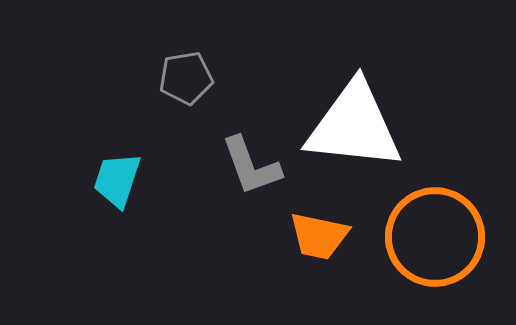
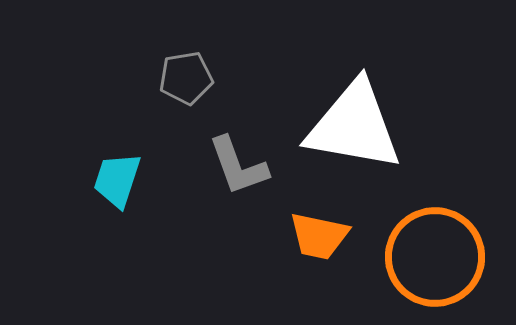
white triangle: rotated 4 degrees clockwise
gray L-shape: moved 13 px left
orange circle: moved 20 px down
